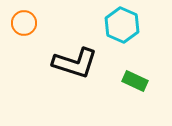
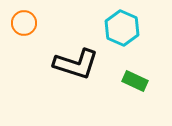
cyan hexagon: moved 3 px down
black L-shape: moved 1 px right, 1 px down
